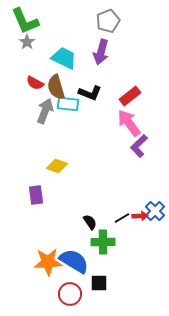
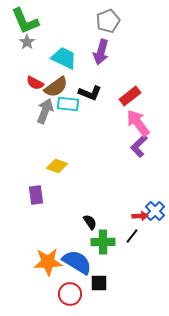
brown semicircle: rotated 110 degrees counterclockwise
pink arrow: moved 9 px right
black line: moved 10 px right, 18 px down; rotated 21 degrees counterclockwise
blue semicircle: moved 3 px right, 1 px down
